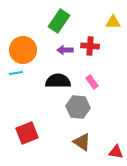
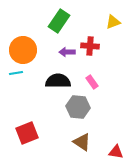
yellow triangle: rotated 21 degrees counterclockwise
purple arrow: moved 2 px right, 2 px down
